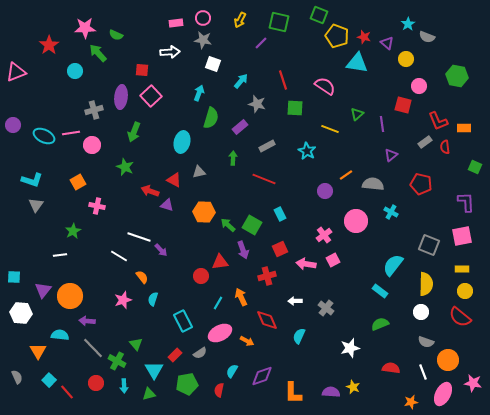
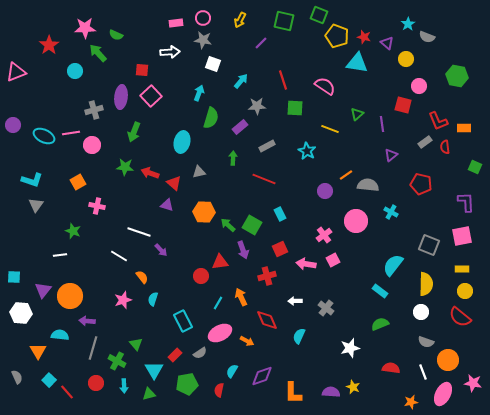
green square at (279, 22): moved 5 px right, 1 px up
gray star at (257, 104): moved 2 px down; rotated 18 degrees counterclockwise
green star at (125, 167): rotated 18 degrees counterclockwise
red triangle at (174, 180): moved 3 px down; rotated 14 degrees clockwise
gray semicircle at (373, 184): moved 5 px left, 1 px down
red arrow at (150, 191): moved 18 px up
green star at (73, 231): rotated 21 degrees counterclockwise
white line at (139, 237): moved 5 px up
gray line at (93, 348): rotated 60 degrees clockwise
